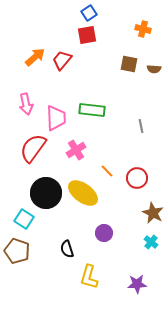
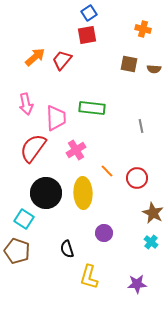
green rectangle: moved 2 px up
yellow ellipse: rotated 52 degrees clockwise
